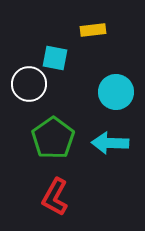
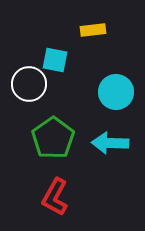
cyan square: moved 2 px down
